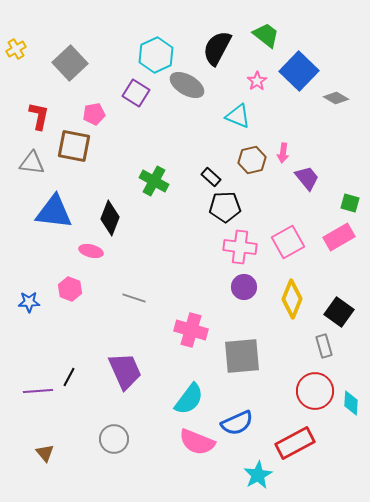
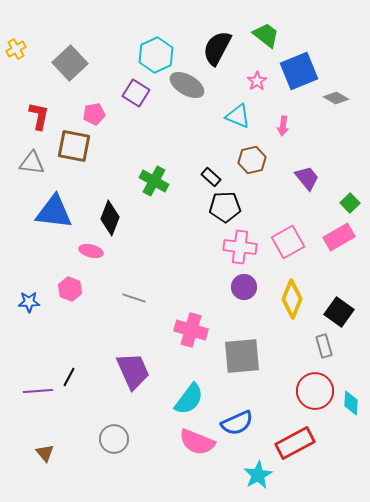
blue square at (299, 71): rotated 24 degrees clockwise
pink arrow at (283, 153): moved 27 px up
green square at (350, 203): rotated 30 degrees clockwise
purple trapezoid at (125, 371): moved 8 px right
